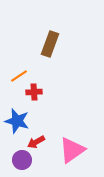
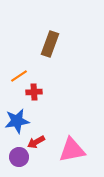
blue star: rotated 25 degrees counterclockwise
pink triangle: rotated 24 degrees clockwise
purple circle: moved 3 px left, 3 px up
